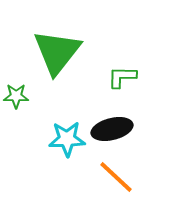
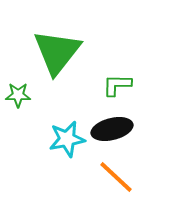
green L-shape: moved 5 px left, 8 px down
green star: moved 2 px right, 1 px up
cyan star: rotated 9 degrees counterclockwise
